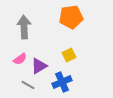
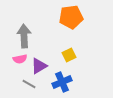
gray arrow: moved 9 px down
pink semicircle: rotated 24 degrees clockwise
gray line: moved 1 px right, 1 px up
